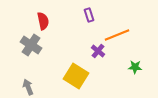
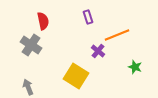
purple rectangle: moved 1 px left, 2 px down
green star: rotated 16 degrees clockwise
